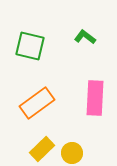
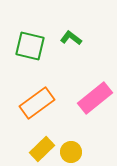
green L-shape: moved 14 px left, 1 px down
pink rectangle: rotated 48 degrees clockwise
yellow circle: moved 1 px left, 1 px up
